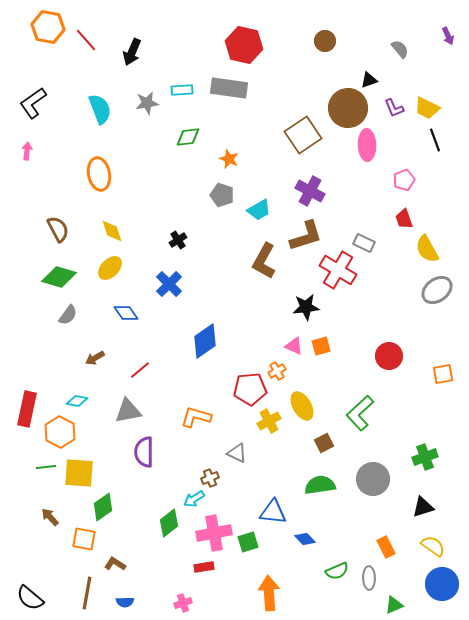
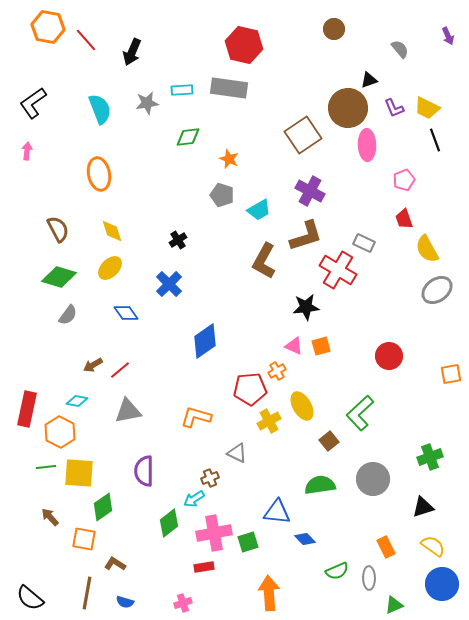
brown circle at (325, 41): moved 9 px right, 12 px up
brown arrow at (95, 358): moved 2 px left, 7 px down
red line at (140, 370): moved 20 px left
orange square at (443, 374): moved 8 px right
brown square at (324, 443): moved 5 px right, 2 px up; rotated 12 degrees counterclockwise
purple semicircle at (144, 452): moved 19 px down
green cross at (425, 457): moved 5 px right
blue triangle at (273, 512): moved 4 px right
blue semicircle at (125, 602): rotated 18 degrees clockwise
